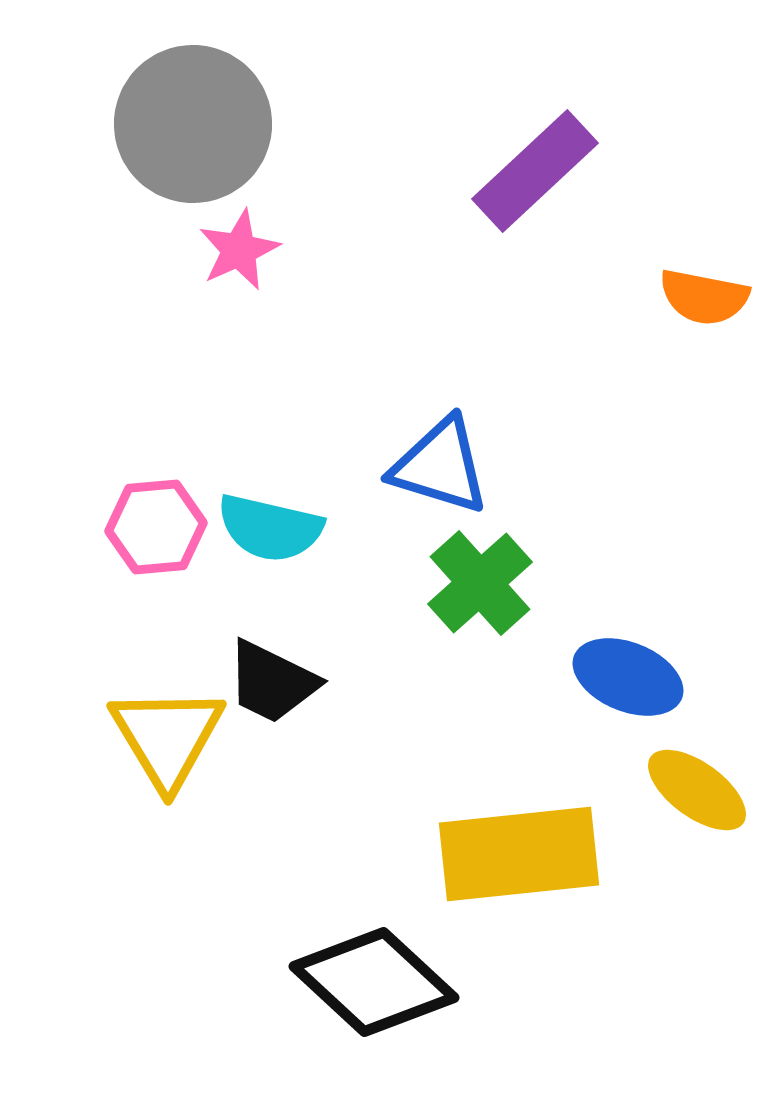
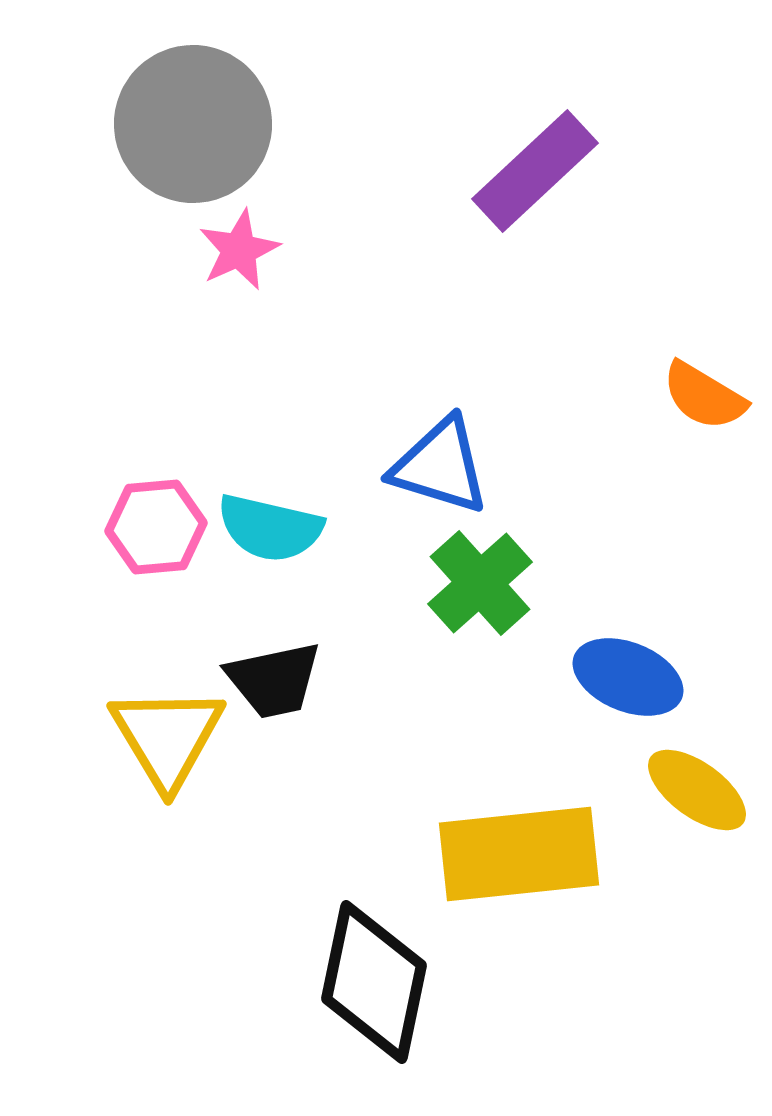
orange semicircle: moved 99 px down; rotated 20 degrees clockwise
black trapezoid: moved 2 px right, 2 px up; rotated 38 degrees counterclockwise
black diamond: rotated 59 degrees clockwise
